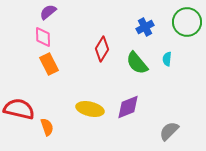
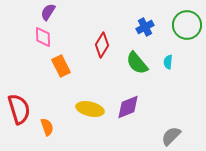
purple semicircle: rotated 18 degrees counterclockwise
green circle: moved 3 px down
red diamond: moved 4 px up
cyan semicircle: moved 1 px right, 3 px down
orange rectangle: moved 12 px right, 2 px down
red semicircle: rotated 60 degrees clockwise
gray semicircle: moved 2 px right, 5 px down
